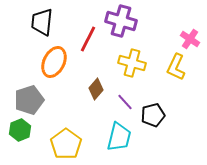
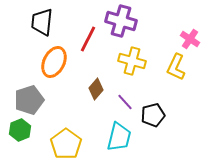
yellow cross: moved 2 px up
